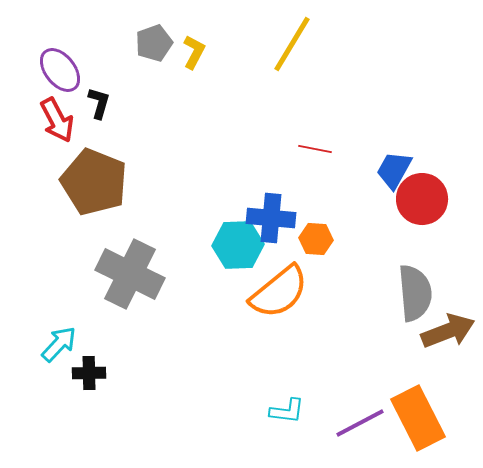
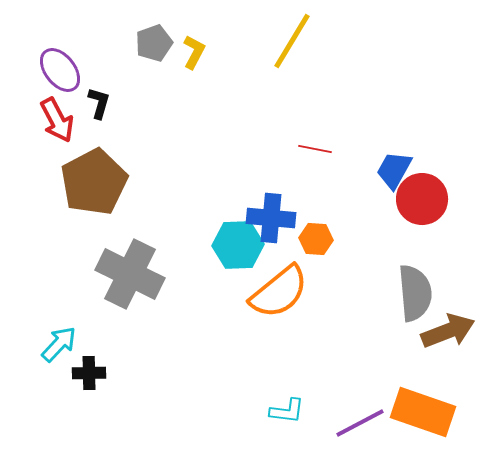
yellow line: moved 3 px up
brown pentagon: rotated 22 degrees clockwise
orange rectangle: moved 5 px right, 6 px up; rotated 44 degrees counterclockwise
